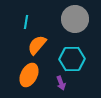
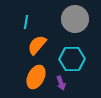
orange ellipse: moved 7 px right, 2 px down
